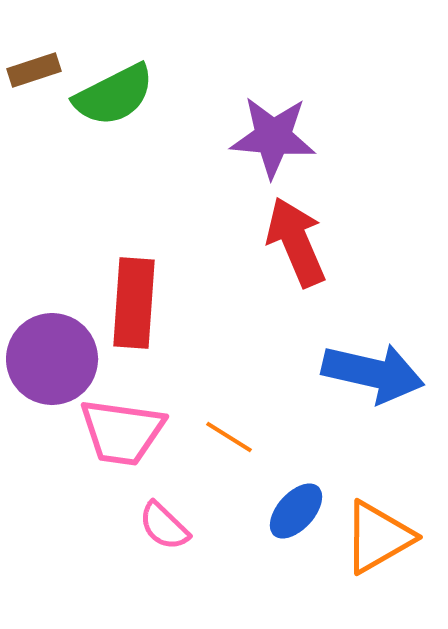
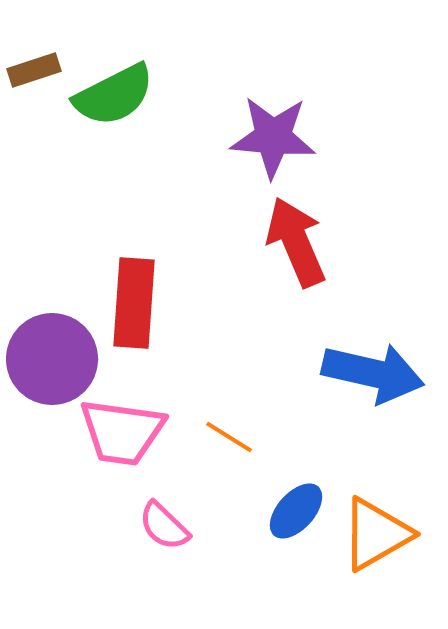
orange triangle: moved 2 px left, 3 px up
